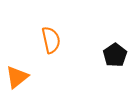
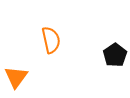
orange triangle: moved 1 px left; rotated 15 degrees counterclockwise
